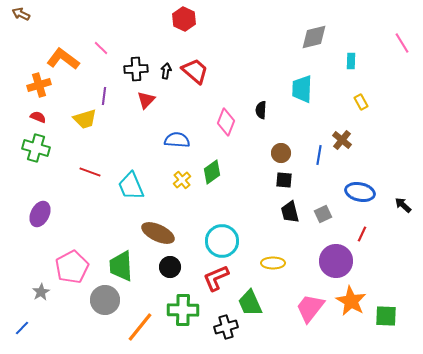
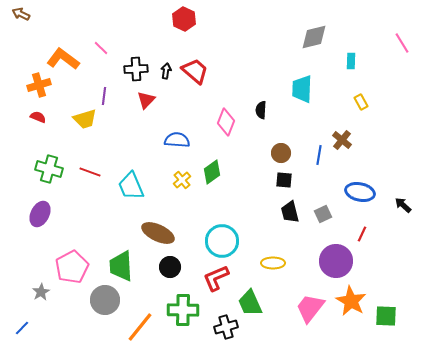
green cross at (36, 148): moved 13 px right, 21 px down
